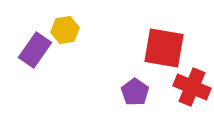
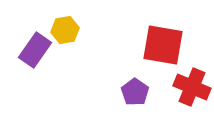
red square: moved 1 px left, 3 px up
